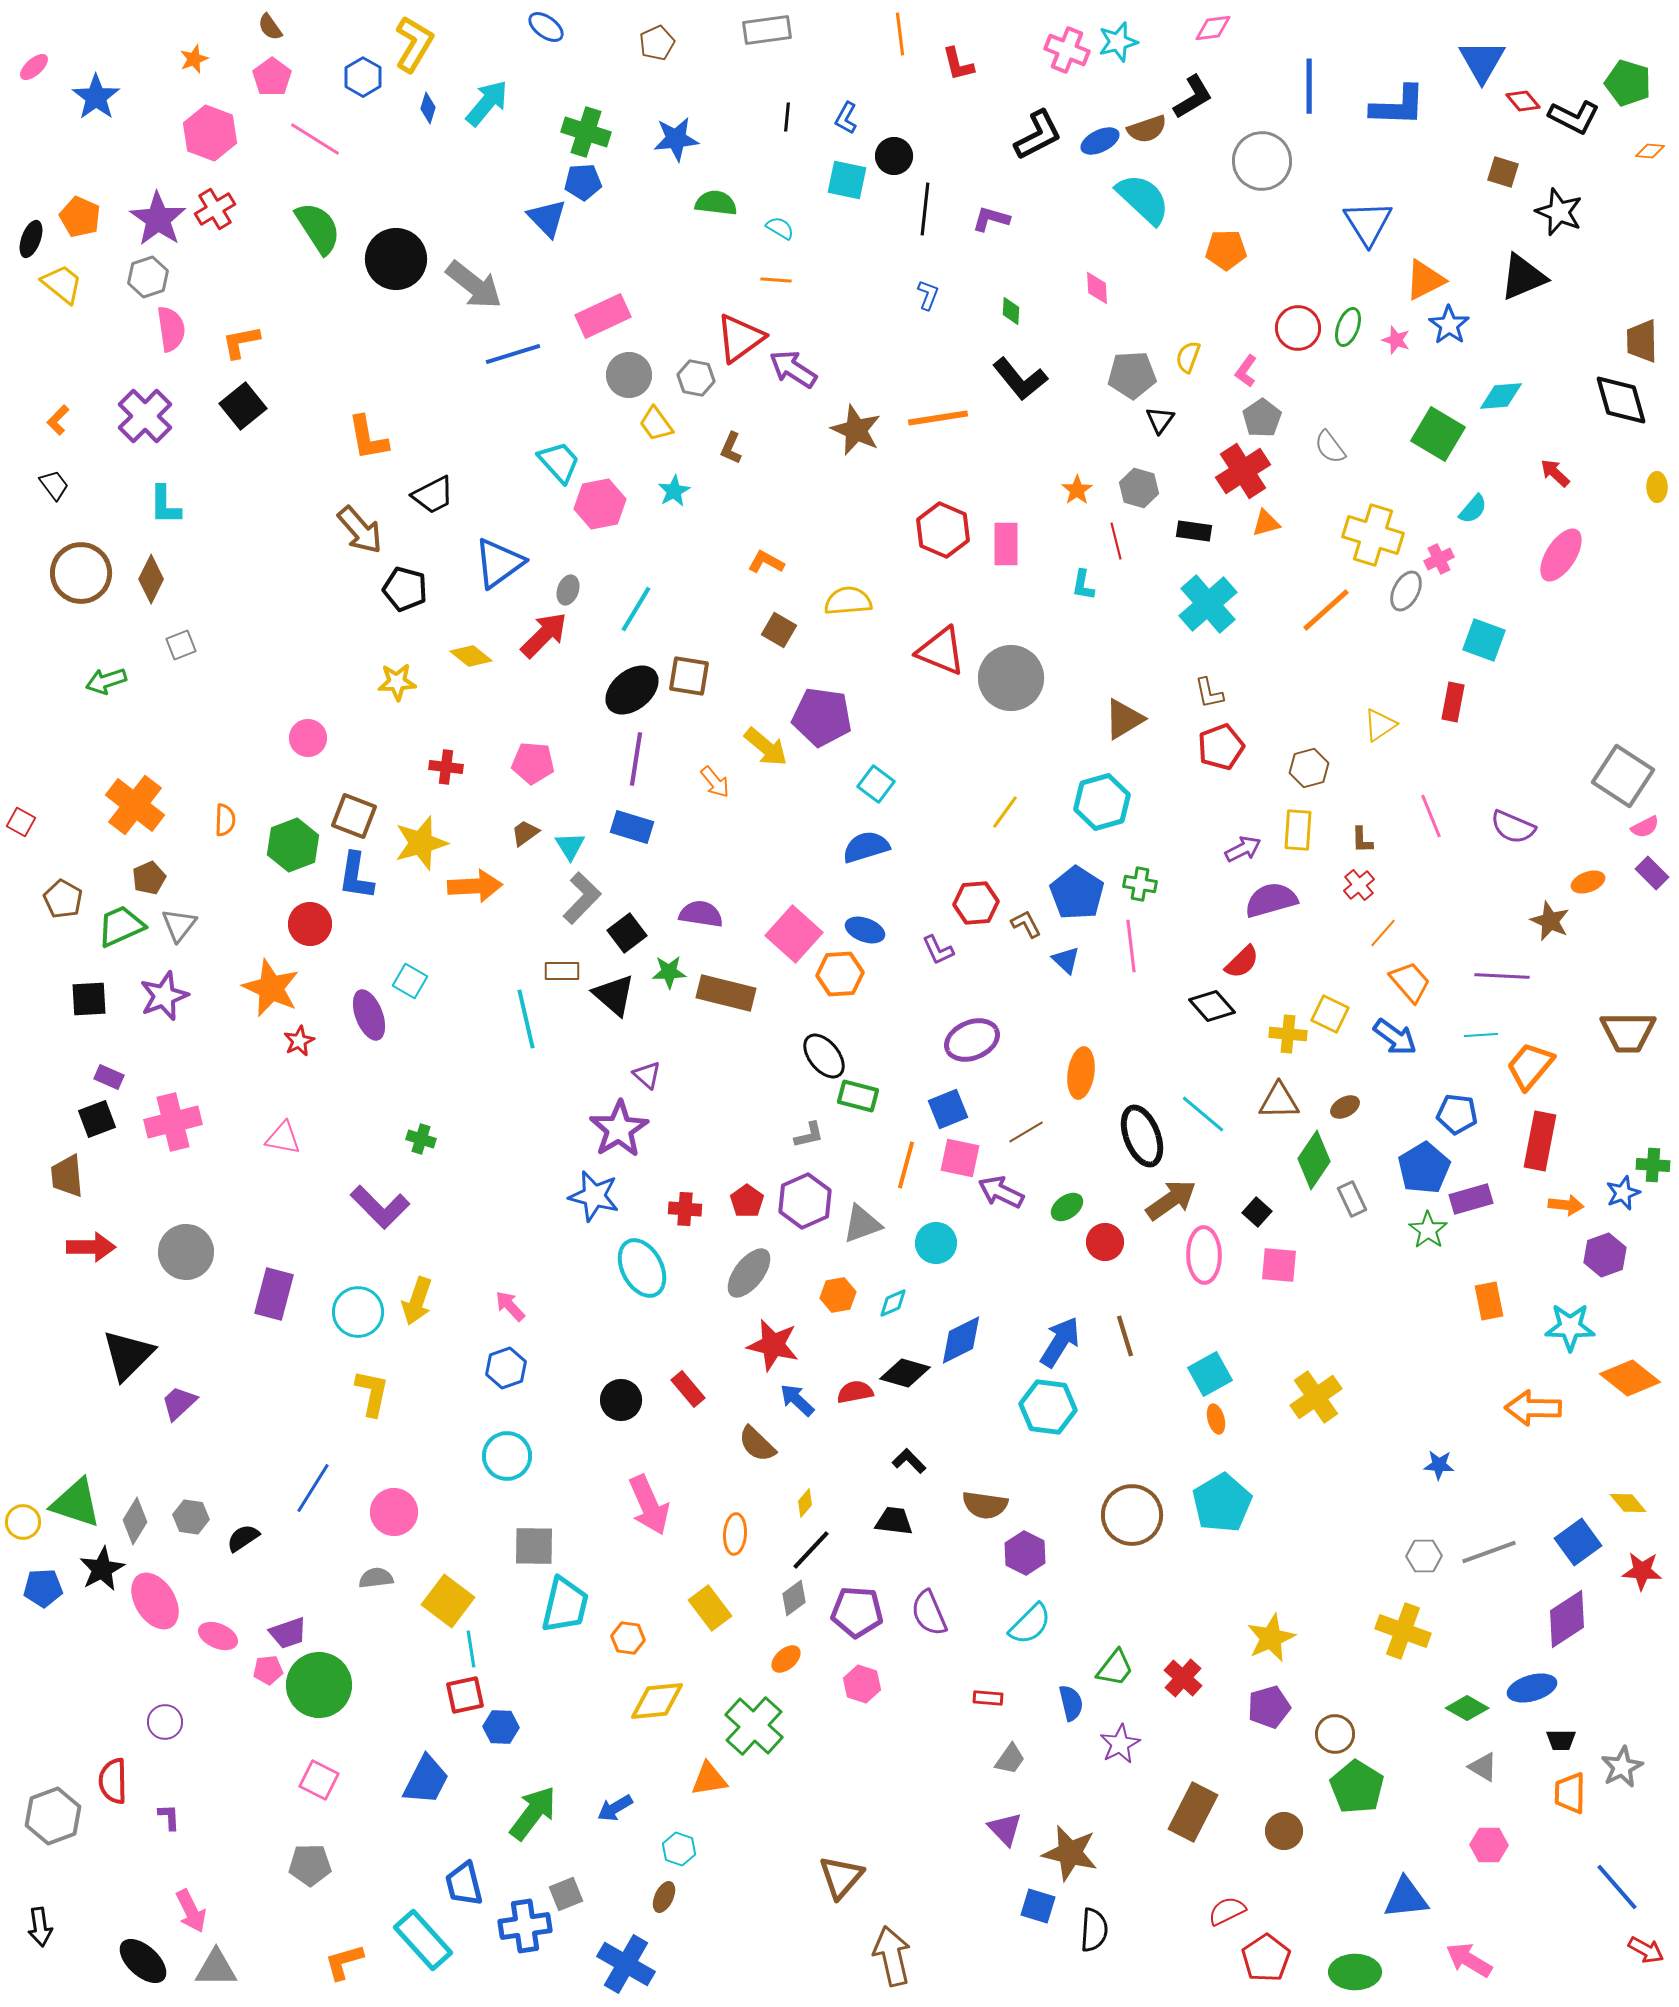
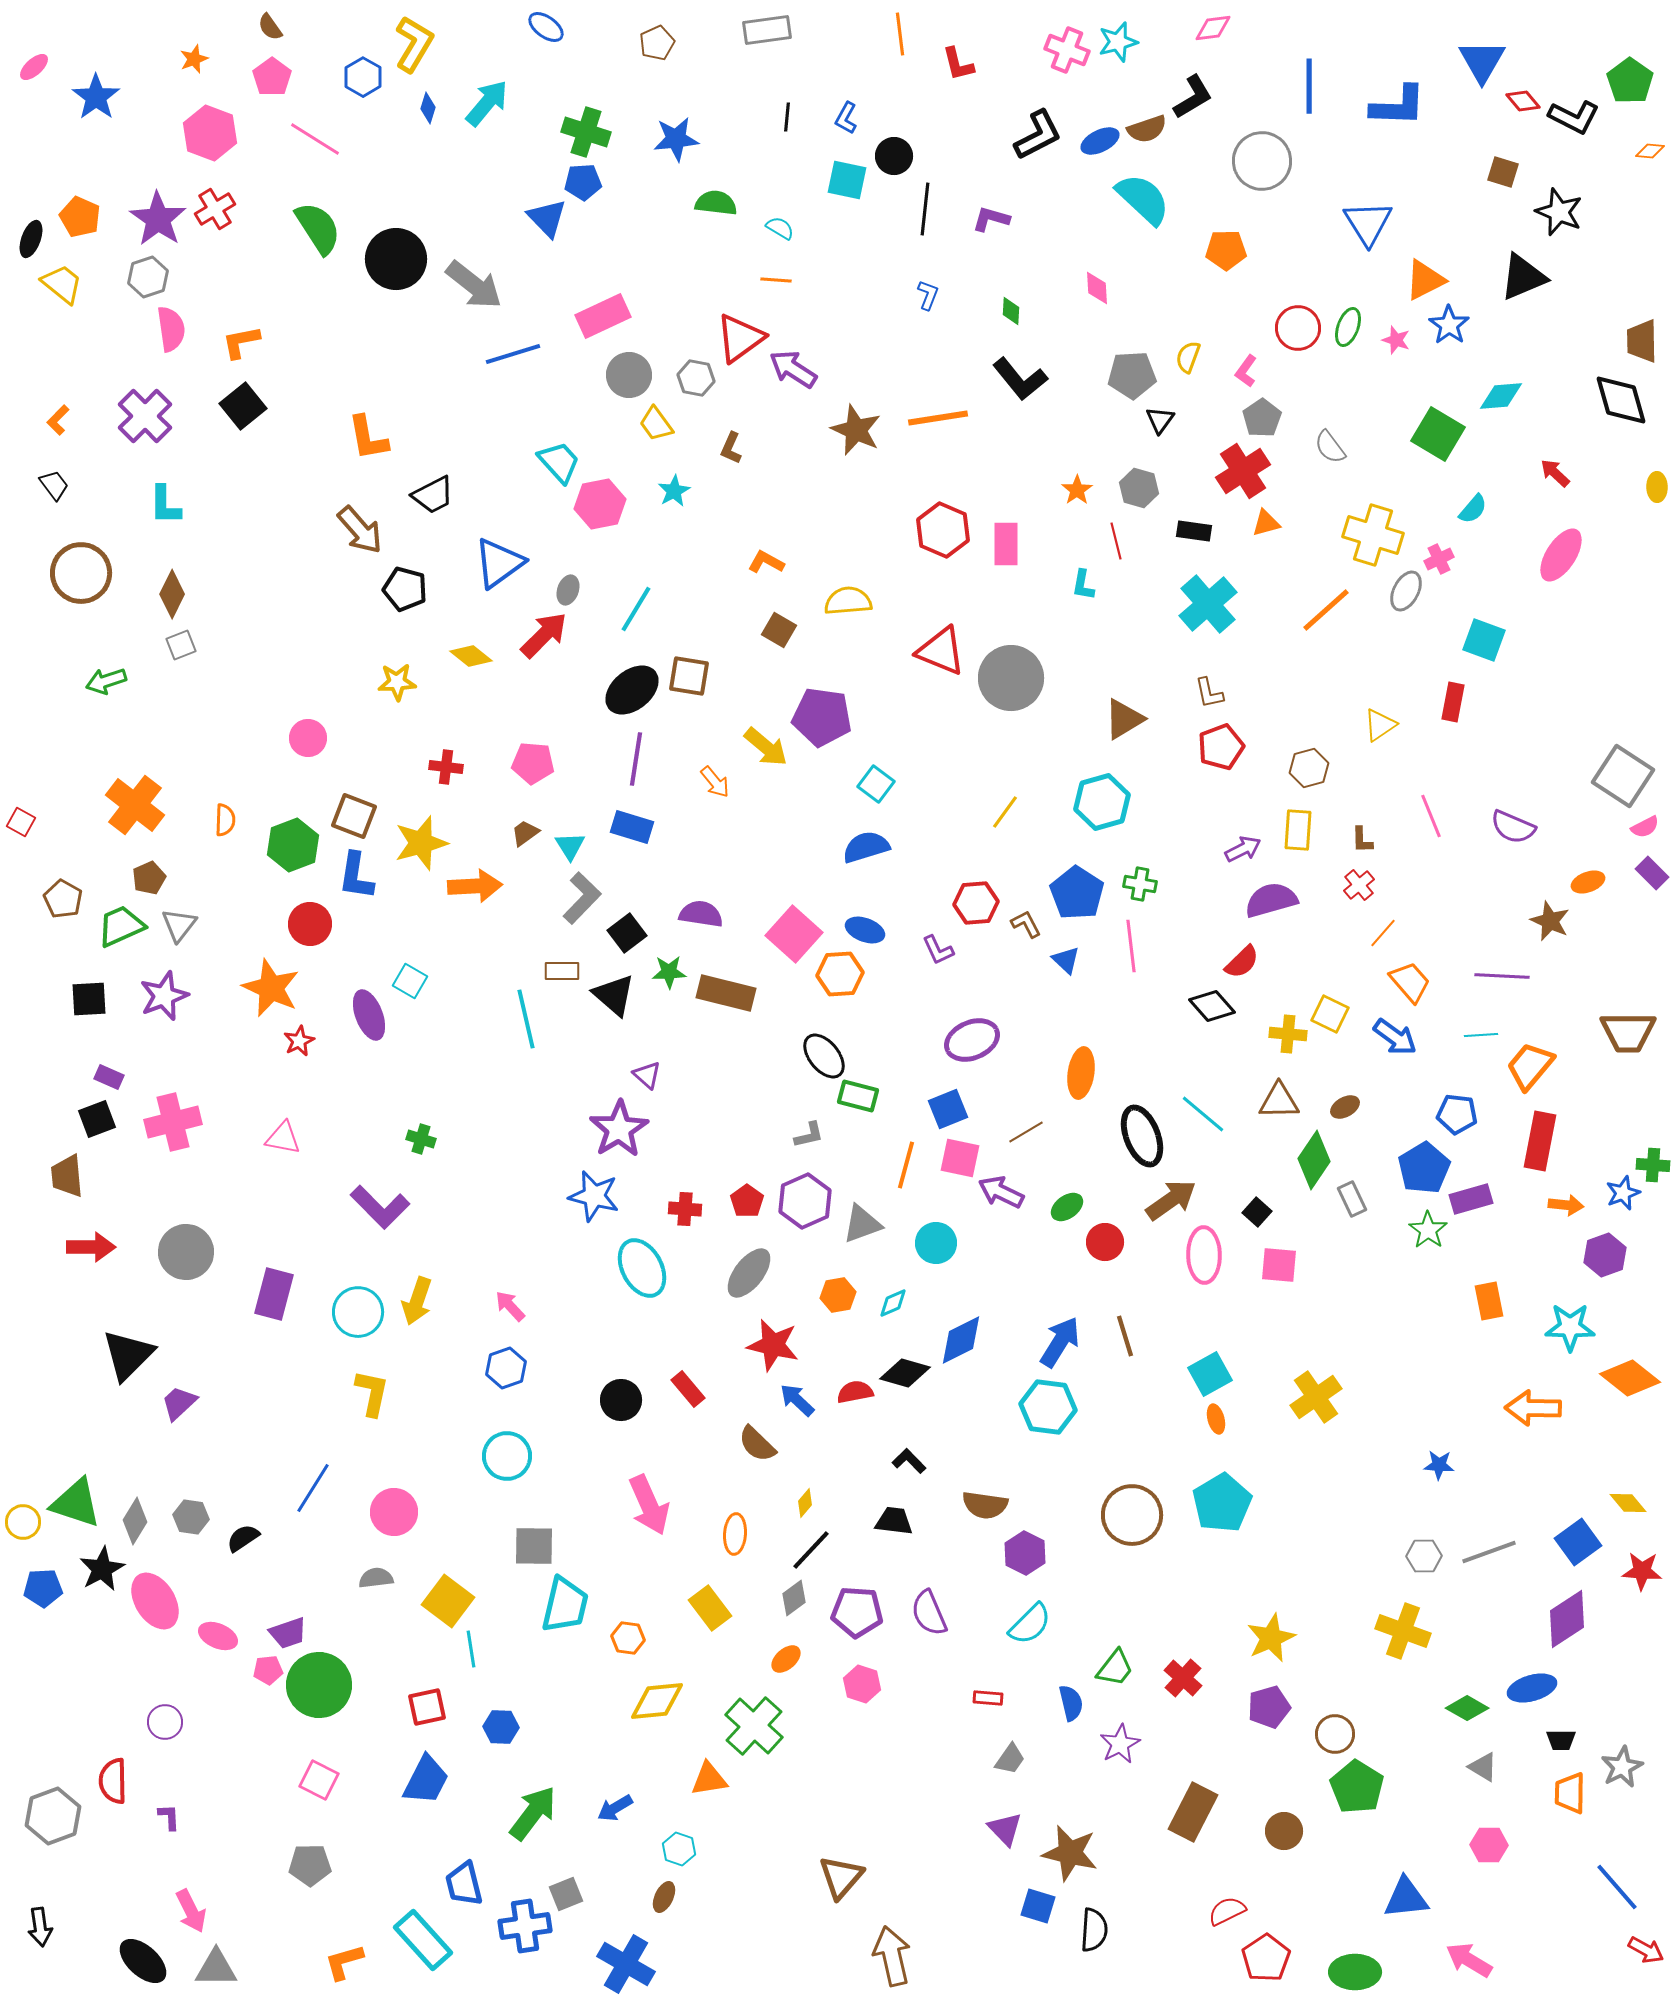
green pentagon at (1628, 83): moved 2 px right, 2 px up; rotated 18 degrees clockwise
brown diamond at (151, 579): moved 21 px right, 15 px down
red square at (465, 1695): moved 38 px left, 12 px down
